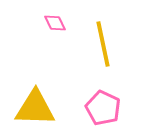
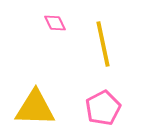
pink pentagon: rotated 20 degrees clockwise
